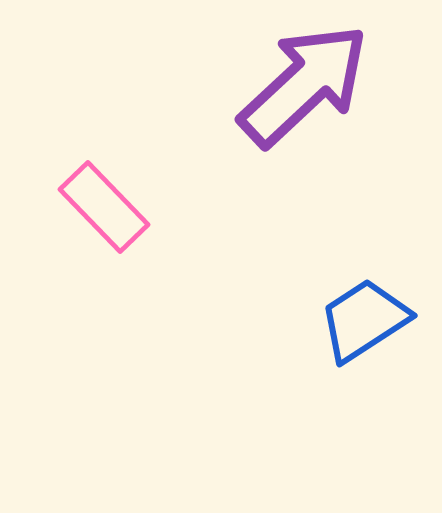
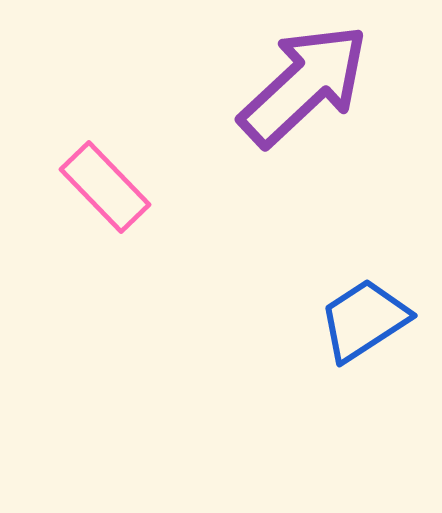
pink rectangle: moved 1 px right, 20 px up
